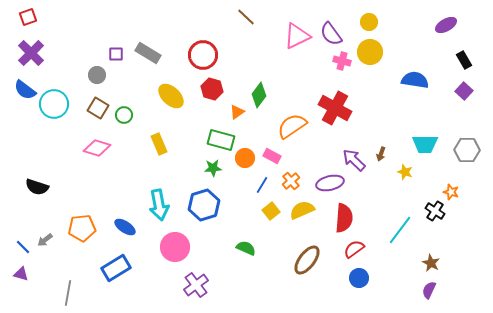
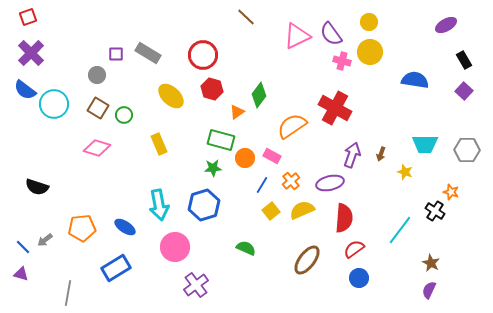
purple arrow at (354, 160): moved 2 px left, 5 px up; rotated 65 degrees clockwise
